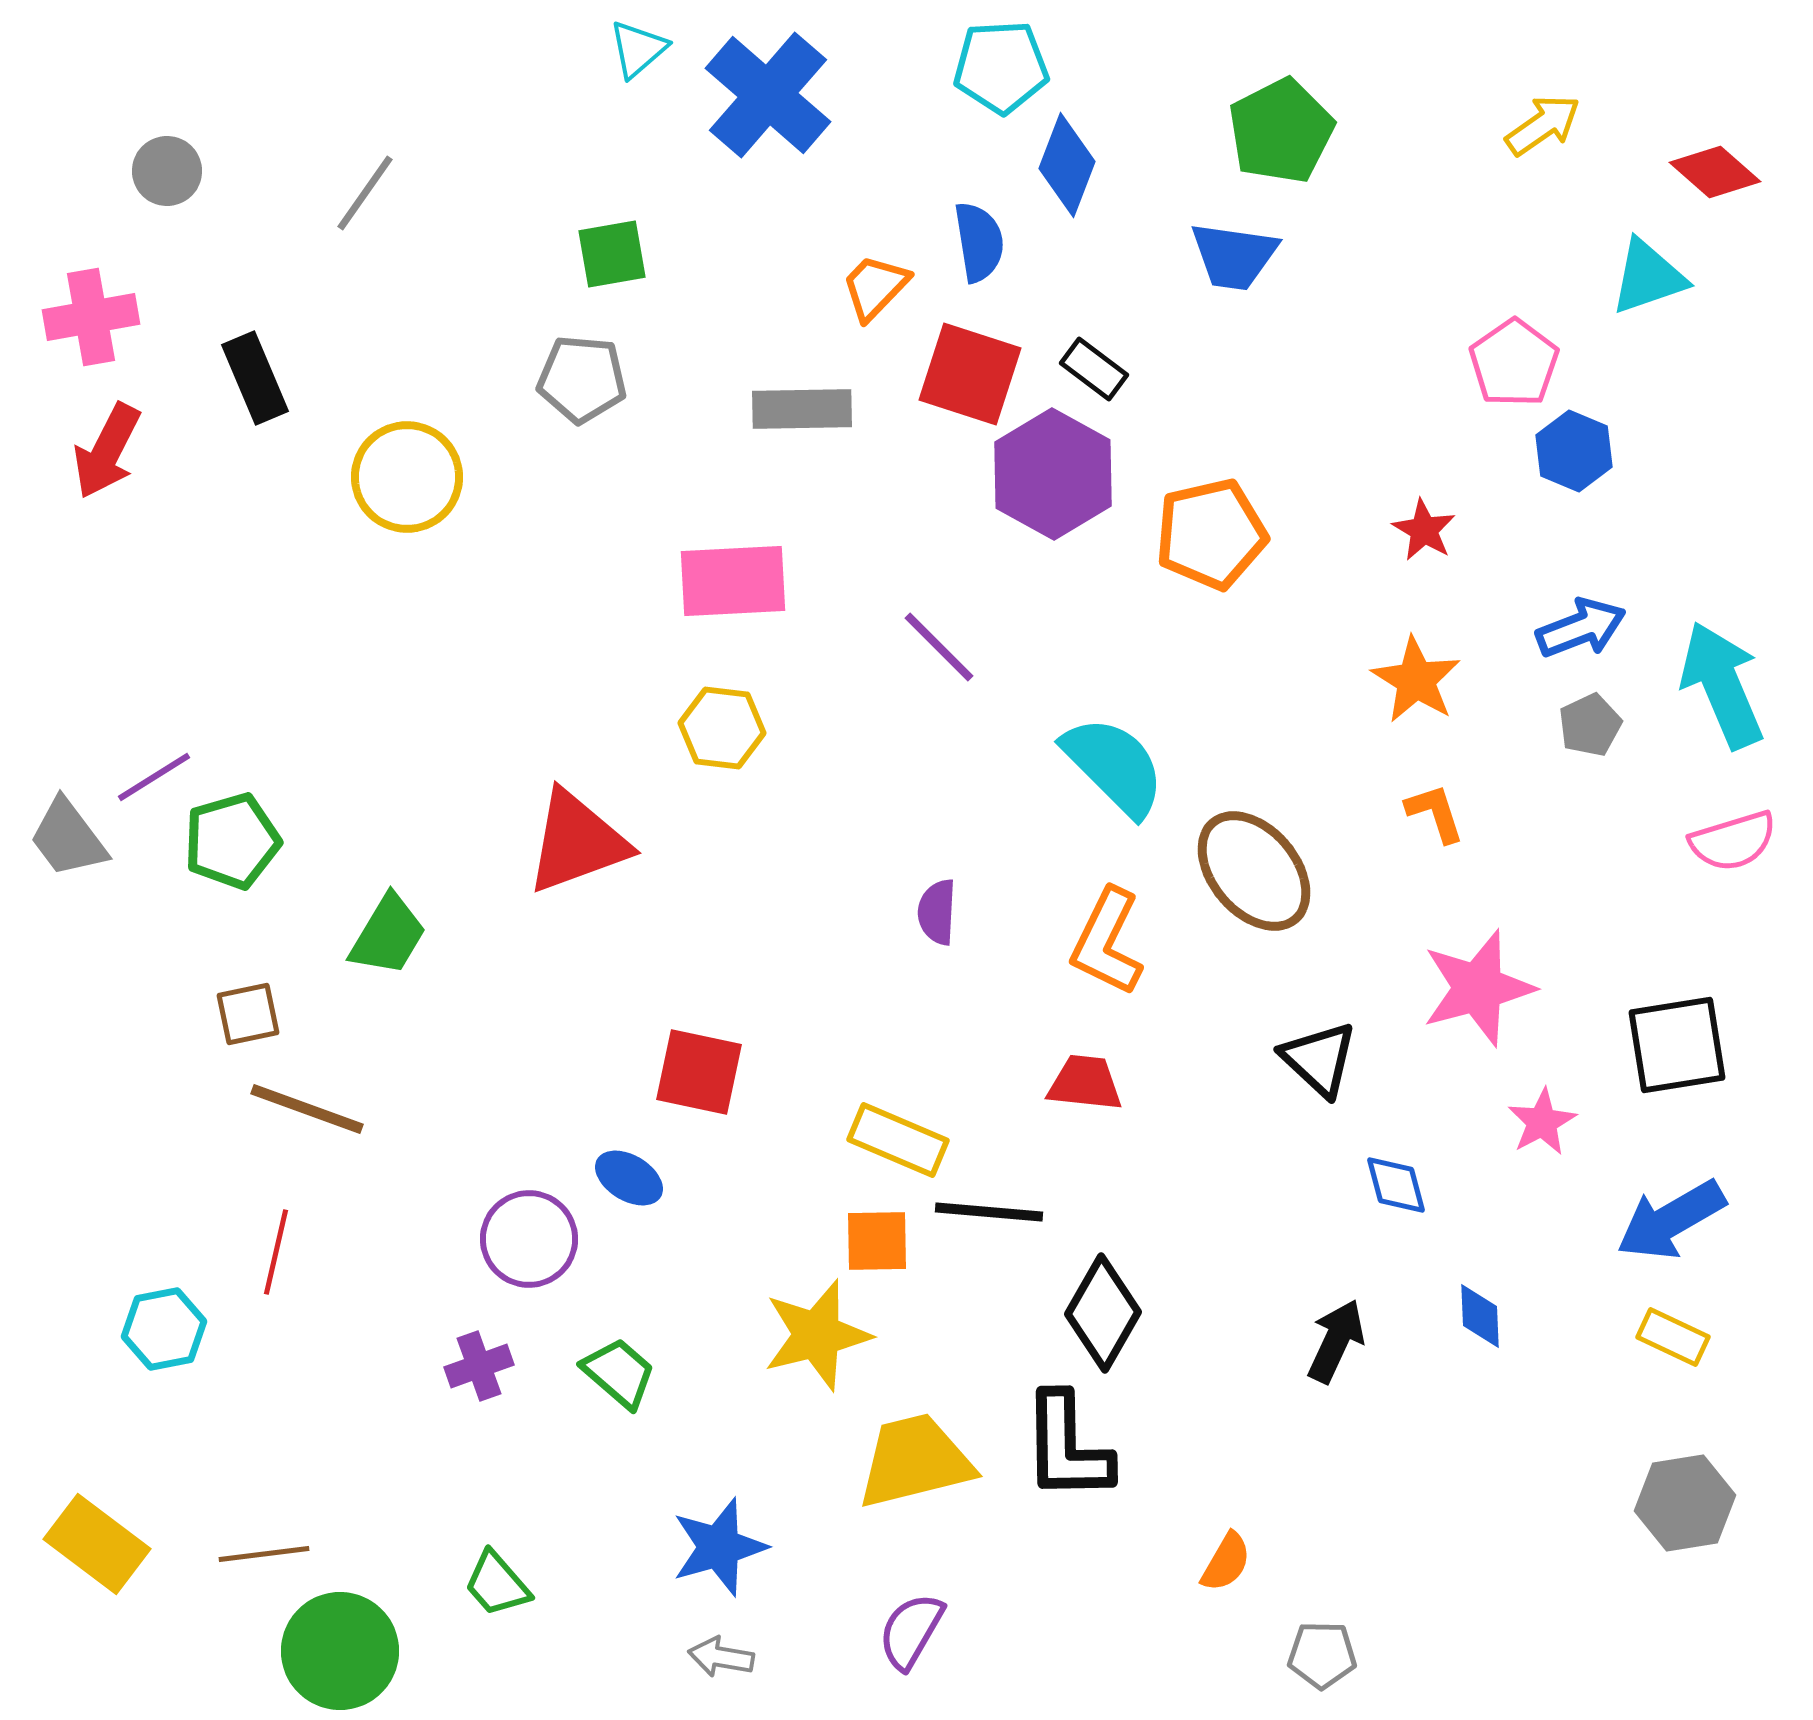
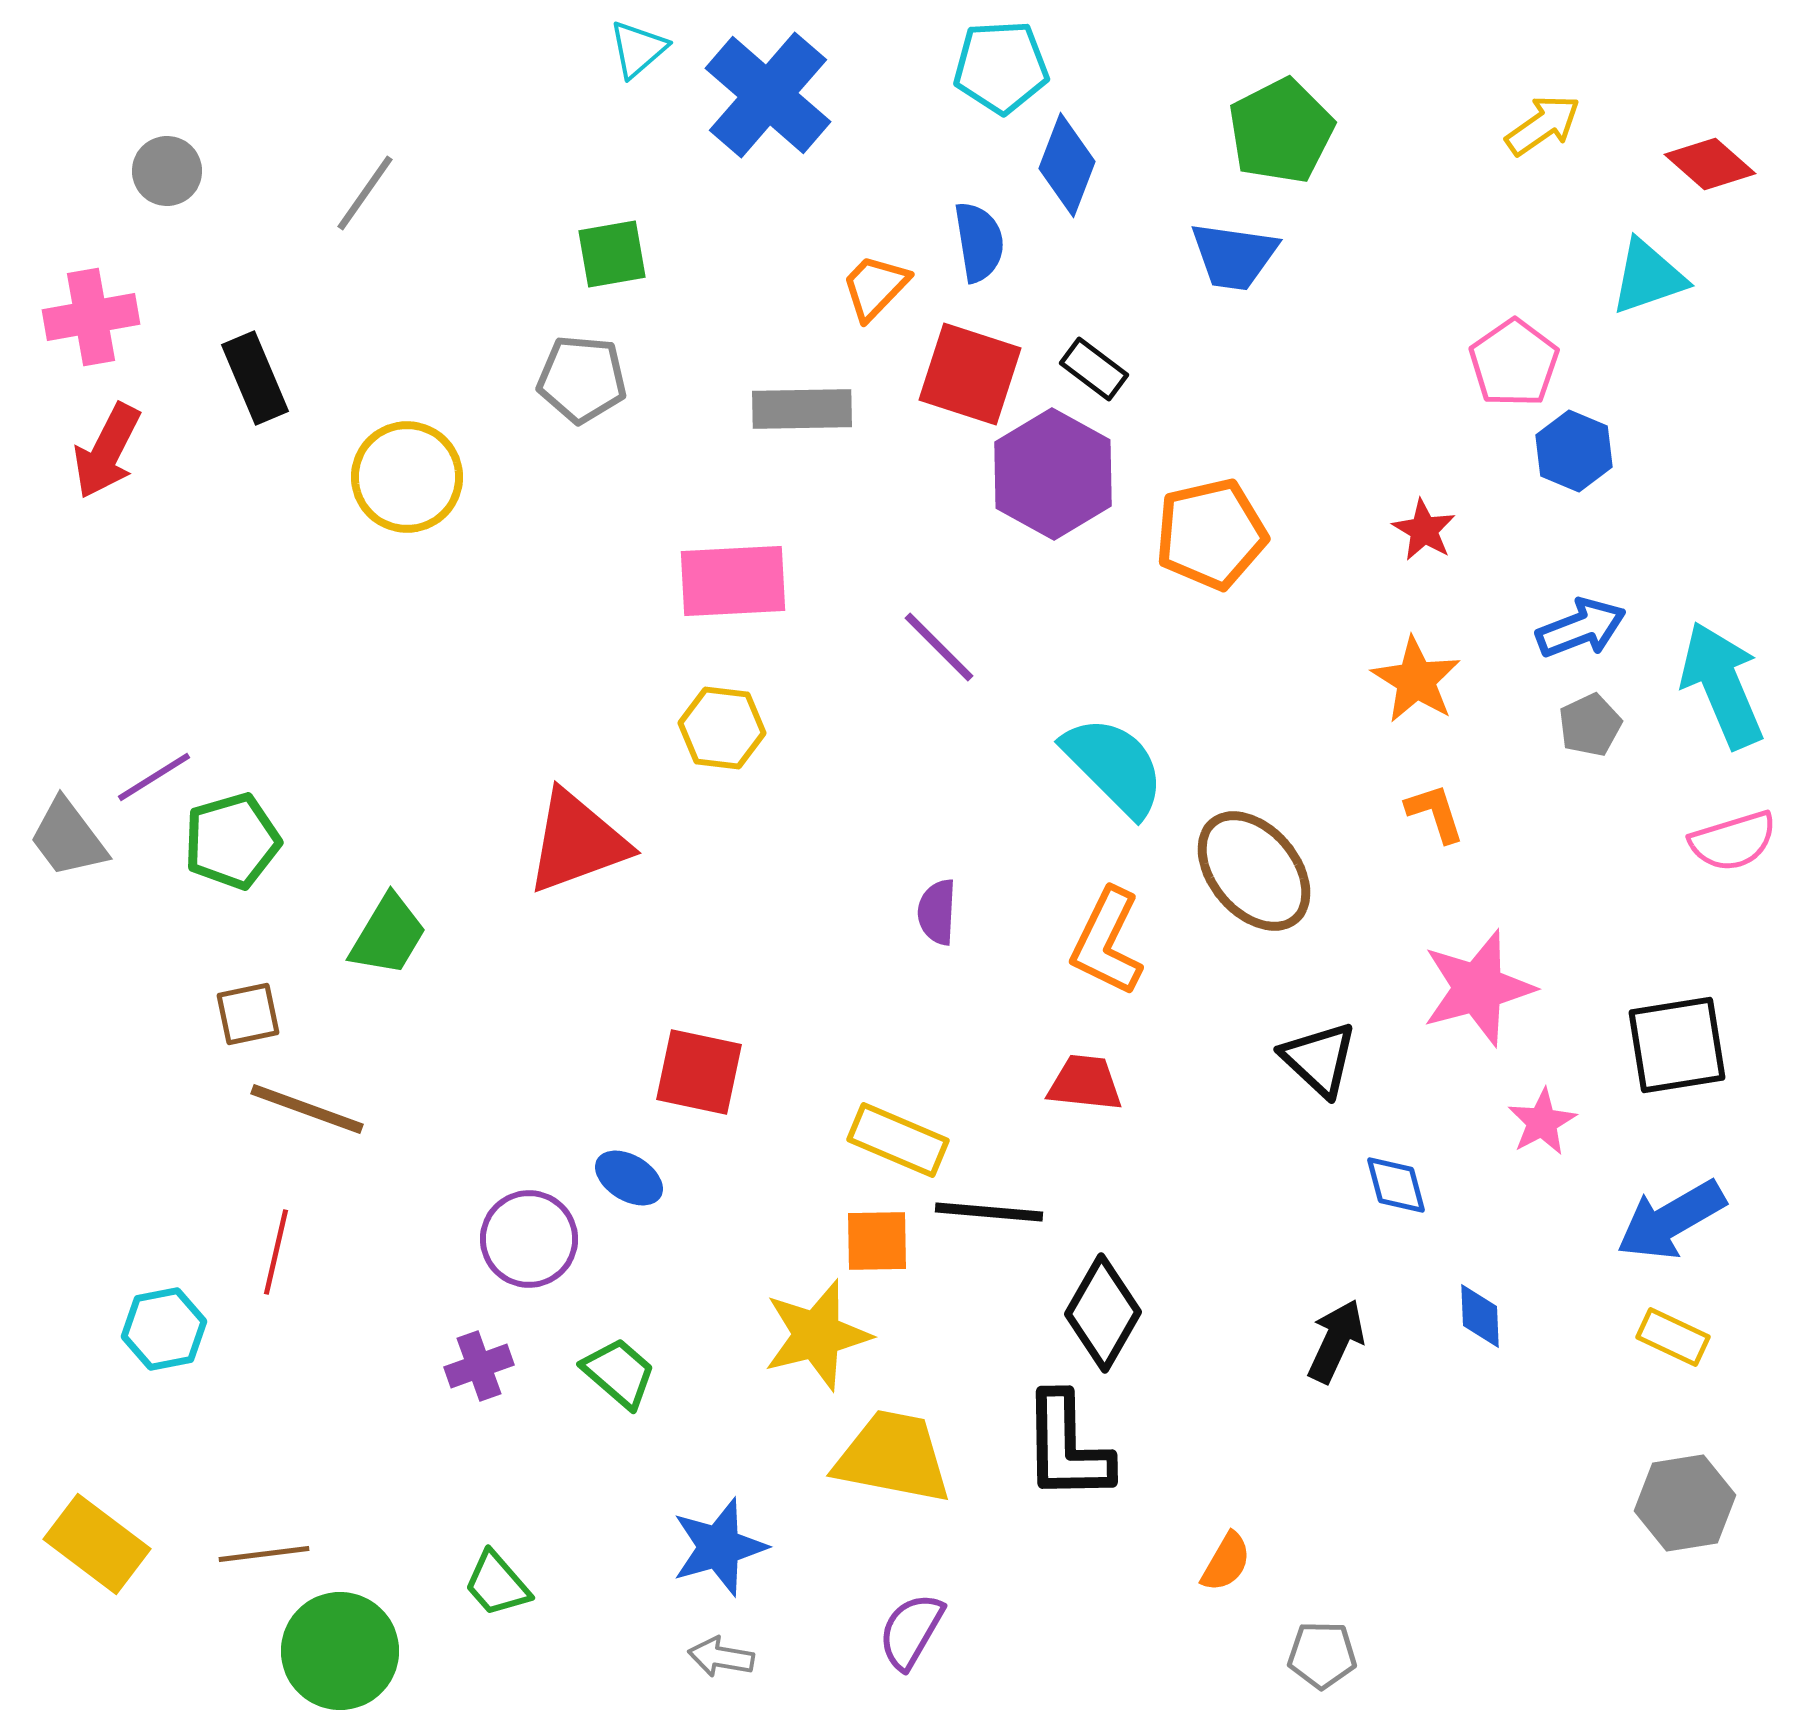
red diamond at (1715, 172): moved 5 px left, 8 px up
yellow trapezoid at (915, 1461): moved 22 px left, 4 px up; rotated 25 degrees clockwise
